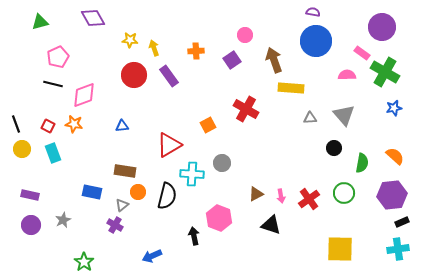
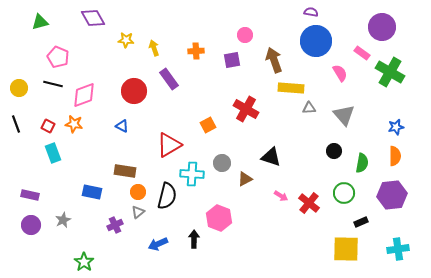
purple semicircle at (313, 12): moved 2 px left
yellow star at (130, 40): moved 4 px left
pink pentagon at (58, 57): rotated 25 degrees counterclockwise
purple square at (232, 60): rotated 24 degrees clockwise
green cross at (385, 72): moved 5 px right
red circle at (134, 75): moved 16 px down
pink semicircle at (347, 75): moved 7 px left, 2 px up; rotated 60 degrees clockwise
purple rectangle at (169, 76): moved 3 px down
blue star at (394, 108): moved 2 px right, 19 px down
gray triangle at (310, 118): moved 1 px left, 10 px up
blue triangle at (122, 126): rotated 32 degrees clockwise
black circle at (334, 148): moved 3 px down
yellow circle at (22, 149): moved 3 px left, 61 px up
orange semicircle at (395, 156): rotated 48 degrees clockwise
brown triangle at (256, 194): moved 11 px left, 15 px up
pink arrow at (281, 196): rotated 48 degrees counterclockwise
red cross at (309, 199): moved 4 px down; rotated 15 degrees counterclockwise
gray triangle at (122, 205): moved 16 px right, 7 px down
black rectangle at (402, 222): moved 41 px left
purple cross at (115, 225): rotated 35 degrees clockwise
black triangle at (271, 225): moved 68 px up
black arrow at (194, 236): moved 3 px down; rotated 12 degrees clockwise
yellow square at (340, 249): moved 6 px right
blue arrow at (152, 256): moved 6 px right, 12 px up
